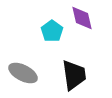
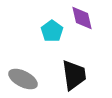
gray ellipse: moved 6 px down
